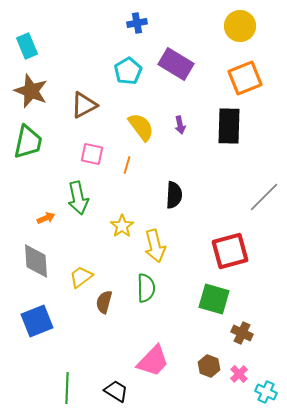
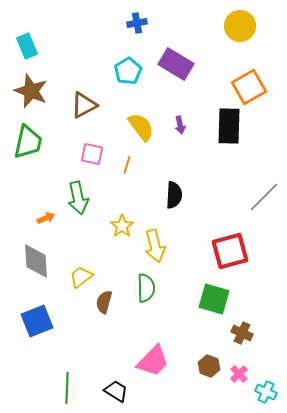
orange square: moved 4 px right, 9 px down; rotated 8 degrees counterclockwise
